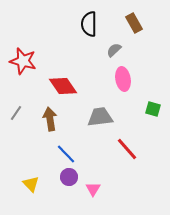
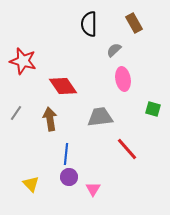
blue line: rotated 50 degrees clockwise
